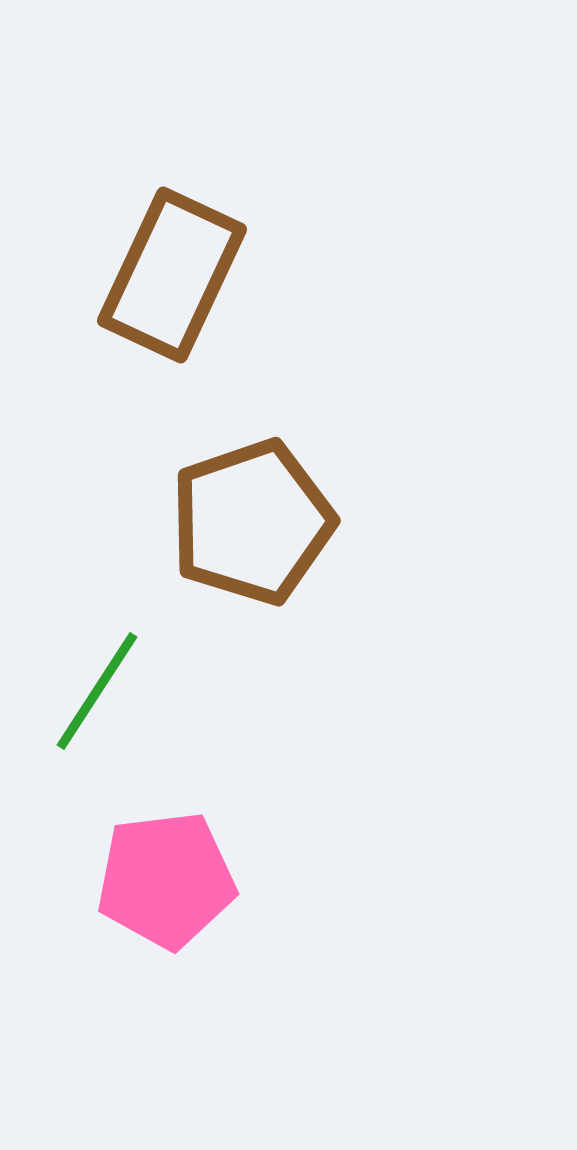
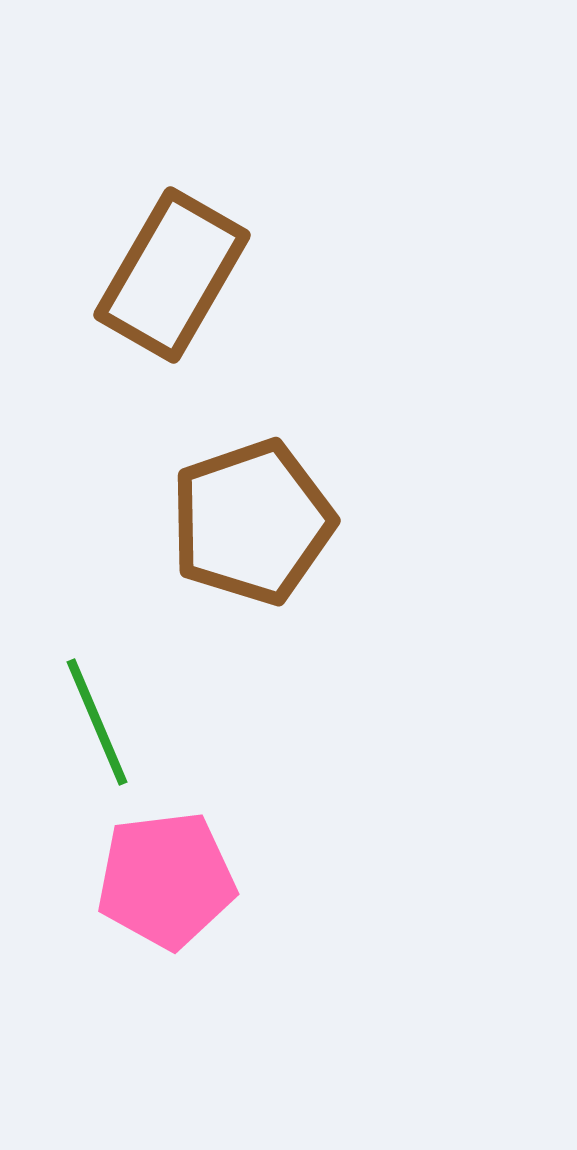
brown rectangle: rotated 5 degrees clockwise
green line: moved 31 px down; rotated 56 degrees counterclockwise
